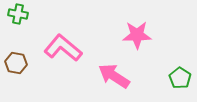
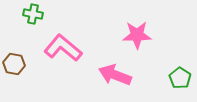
green cross: moved 15 px right
brown hexagon: moved 2 px left, 1 px down
pink arrow: moved 1 px right, 1 px up; rotated 12 degrees counterclockwise
